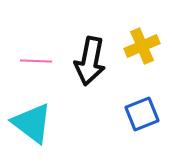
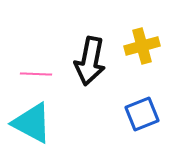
yellow cross: rotated 8 degrees clockwise
pink line: moved 13 px down
cyan triangle: rotated 9 degrees counterclockwise
